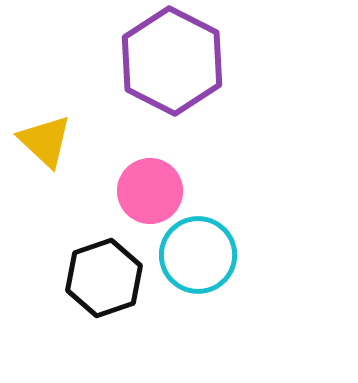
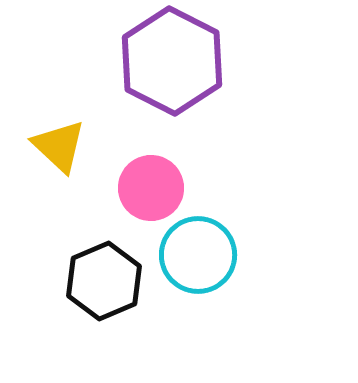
yellow triangle: moved 14 px right, 5 px down
pink circle: moved 1 px right, 3 px up
black hexagon: moved 3 px down; rotated 4 degrees counterclockwise
